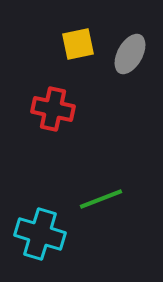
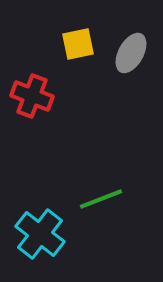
gray ellipse: moved 1 px right, 1 px up
red cross: moved 21 px left, 13 px up; rotated 9 degrees clockwise
cyan cross: rotated 21 degrees clockwise
